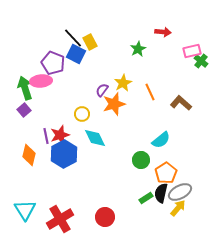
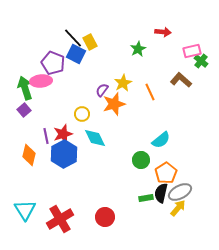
brown L-shape: moved 23 px up
red star: moved 3 px right, 1 px up
green rectangle: rotated 24 degrees clockwise
